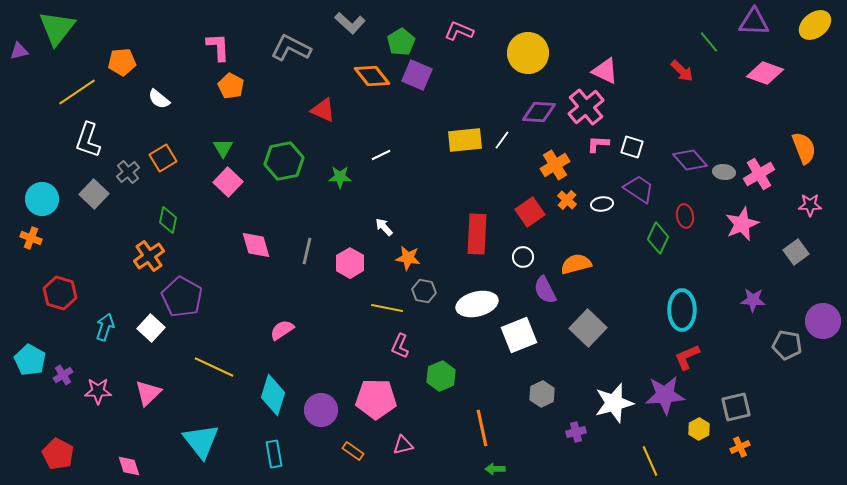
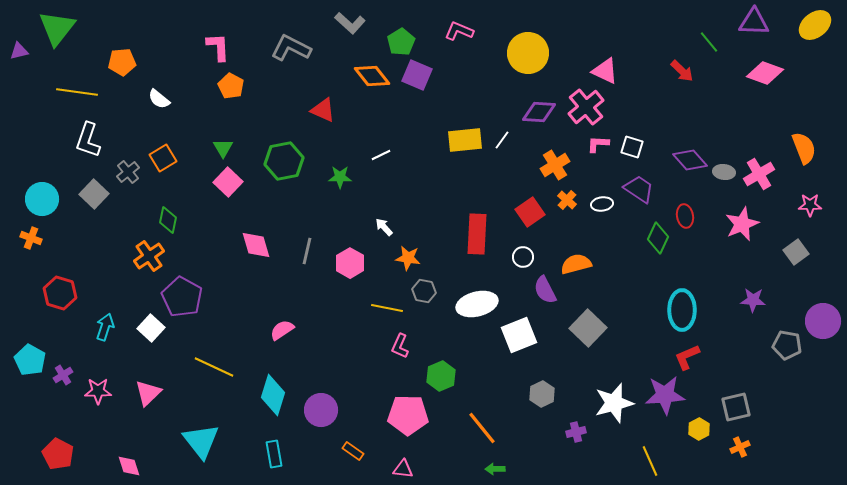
yellow line at (77, 92): rotated 42 degrees clockwise
pink pentagon at (376, 399): moved 32 px right, 16 px down
orange line at (482, 428): rotated 27 degrees counterclockwise
pink triangle at (403, 445): moved 24 px down; rotated 20 degrees clockwise
